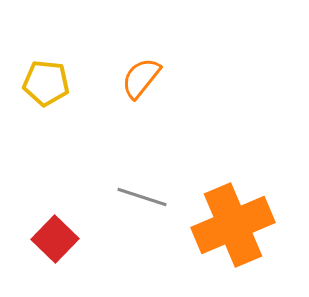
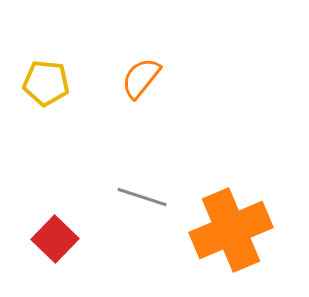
orange cross: moved 2 px left, 5 px down
